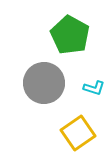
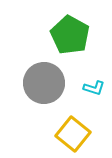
yellow square: moved 5 px left, 1 px down; rotated 16 degrees counterclockwise
